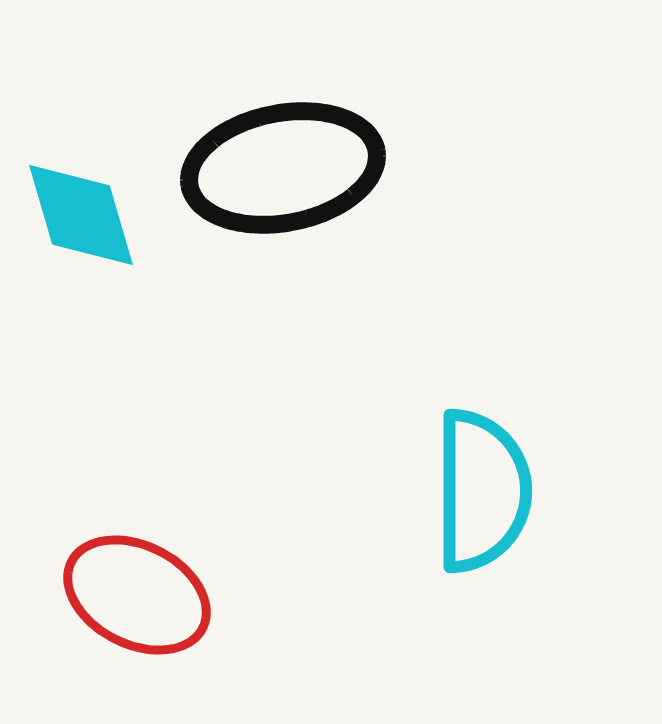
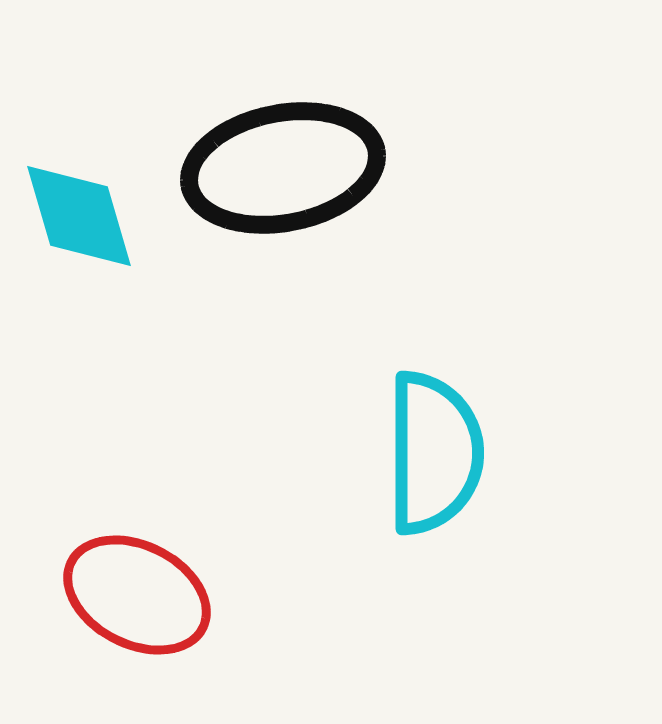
cyan diamond: moved 2 px left, 1 px down
cyan semicircle: moved 48 px left, 38 px up
